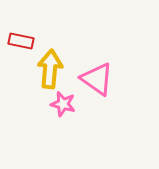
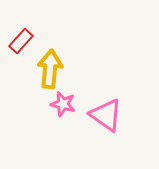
red rectangle: rotated 60 degrees counterclockwise
pink triangle: moved 9 px right, 36 px down
